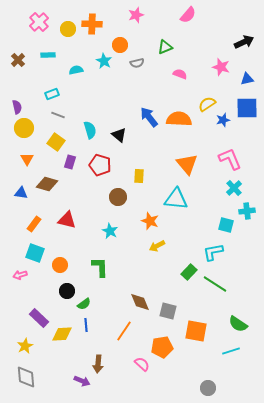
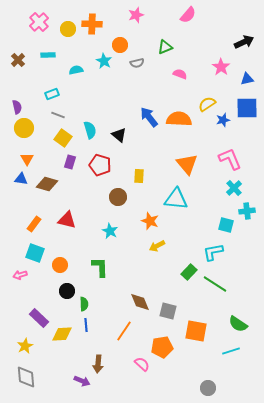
pink star at (221, 67): rotated 18 degrees clockwise
yellow square at (56, 142): moved 7 px right, 4 px up
blue triangle at (21, 193): moved 14 px up
green semicircle at (84, 304): rotated 56 degrees counterclockwise
